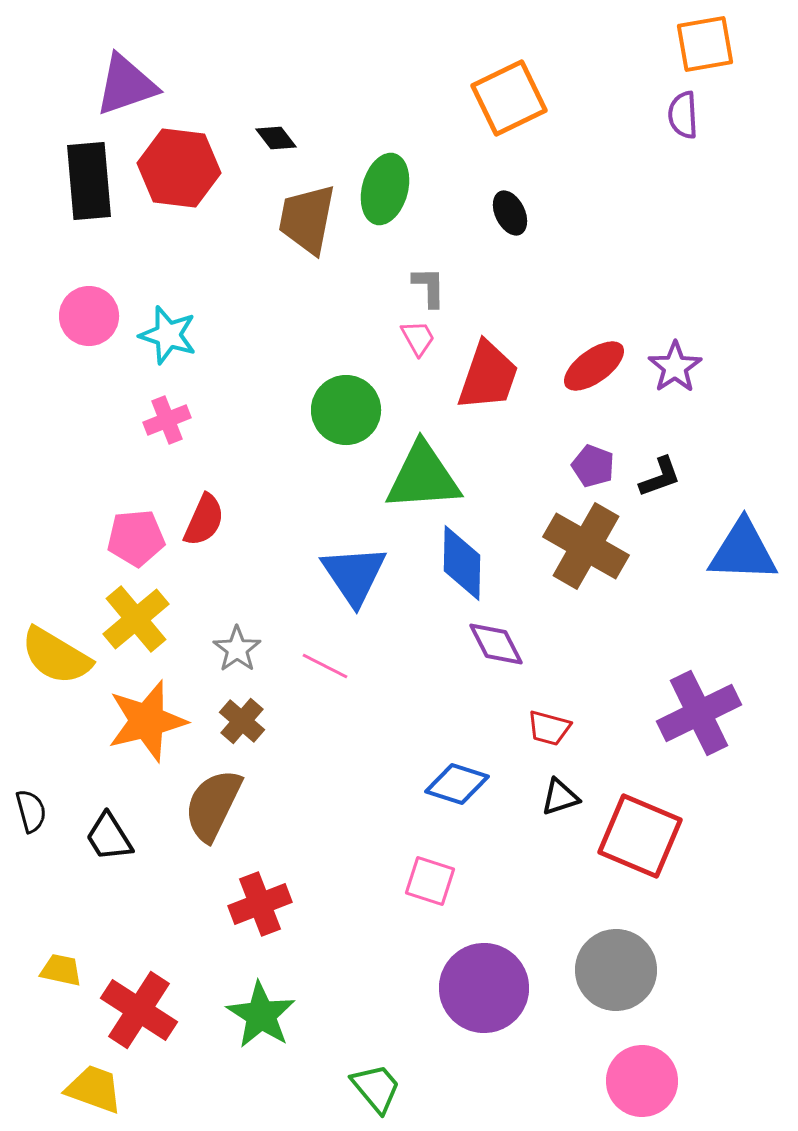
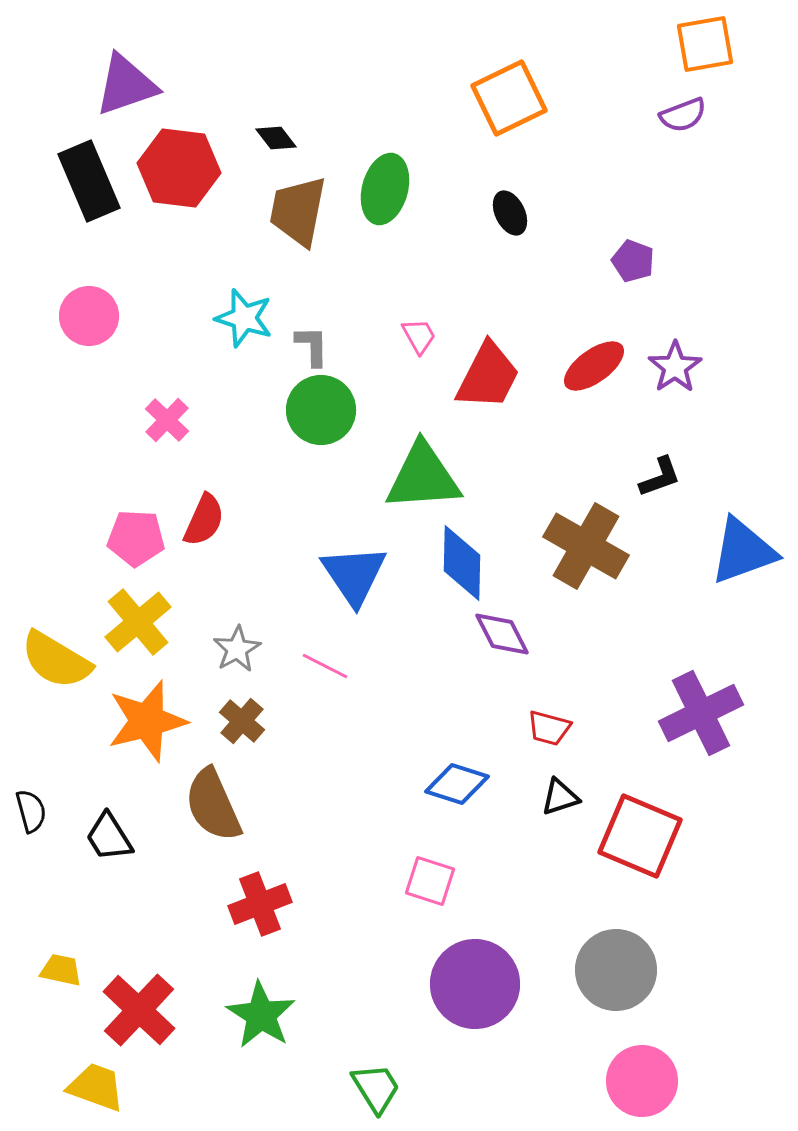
purple semicircle at (683, 115): rotated 108 degrees counterclockwise
black rectangle at (89, 181): rotated 18 degrees counterclockwise
brown trapezoid at (307, 219): moved 9 px left, 8 px up
gray L-shape at (429, 287): moved 117 px left, 59 px down
cyan star at (168, 335): moved 76 px right, 17 px up
pink trapezoid at (418, 338): moved 1 px right, 2 px up
red trapezoid at (488, 376): rotated 8 degrees clockwise
green circle at (346, 410): moved 25 px left
pink cross at (167, 420): rotated 24 degrees counterclockwise
purple pentagon at (593, 466): moved 40 px right, 205 px up
pink pentagon at (136, 538): rotated 8 degrees clockwise
blue triangle at (743, 551): rotated 22 degrees counterclockwise
yellow cross at (136, 619): moved 2 px right, 3 px down
purple diamond at (496, 644): moved 6 px right, 10 px up
gray star at (237, 649): rotated 6 degrees clockwise
yellow semicircle at (56, 656): moved 4 px down
purple cross at (699, 713): moved 2 px right
brown semicircle at (213, 805): rotated 50 degrees counterclockwise
purple circle at (484, 988): moved 9 px left, 4 px up
red cross at (139, 1010): rotated 10 degrees clockwise
green trapezoid at (376, 1088): rotated 8 degrees clockwise
yellow trapezoid at (94, 1089): moved 2 px right, 2 px up
